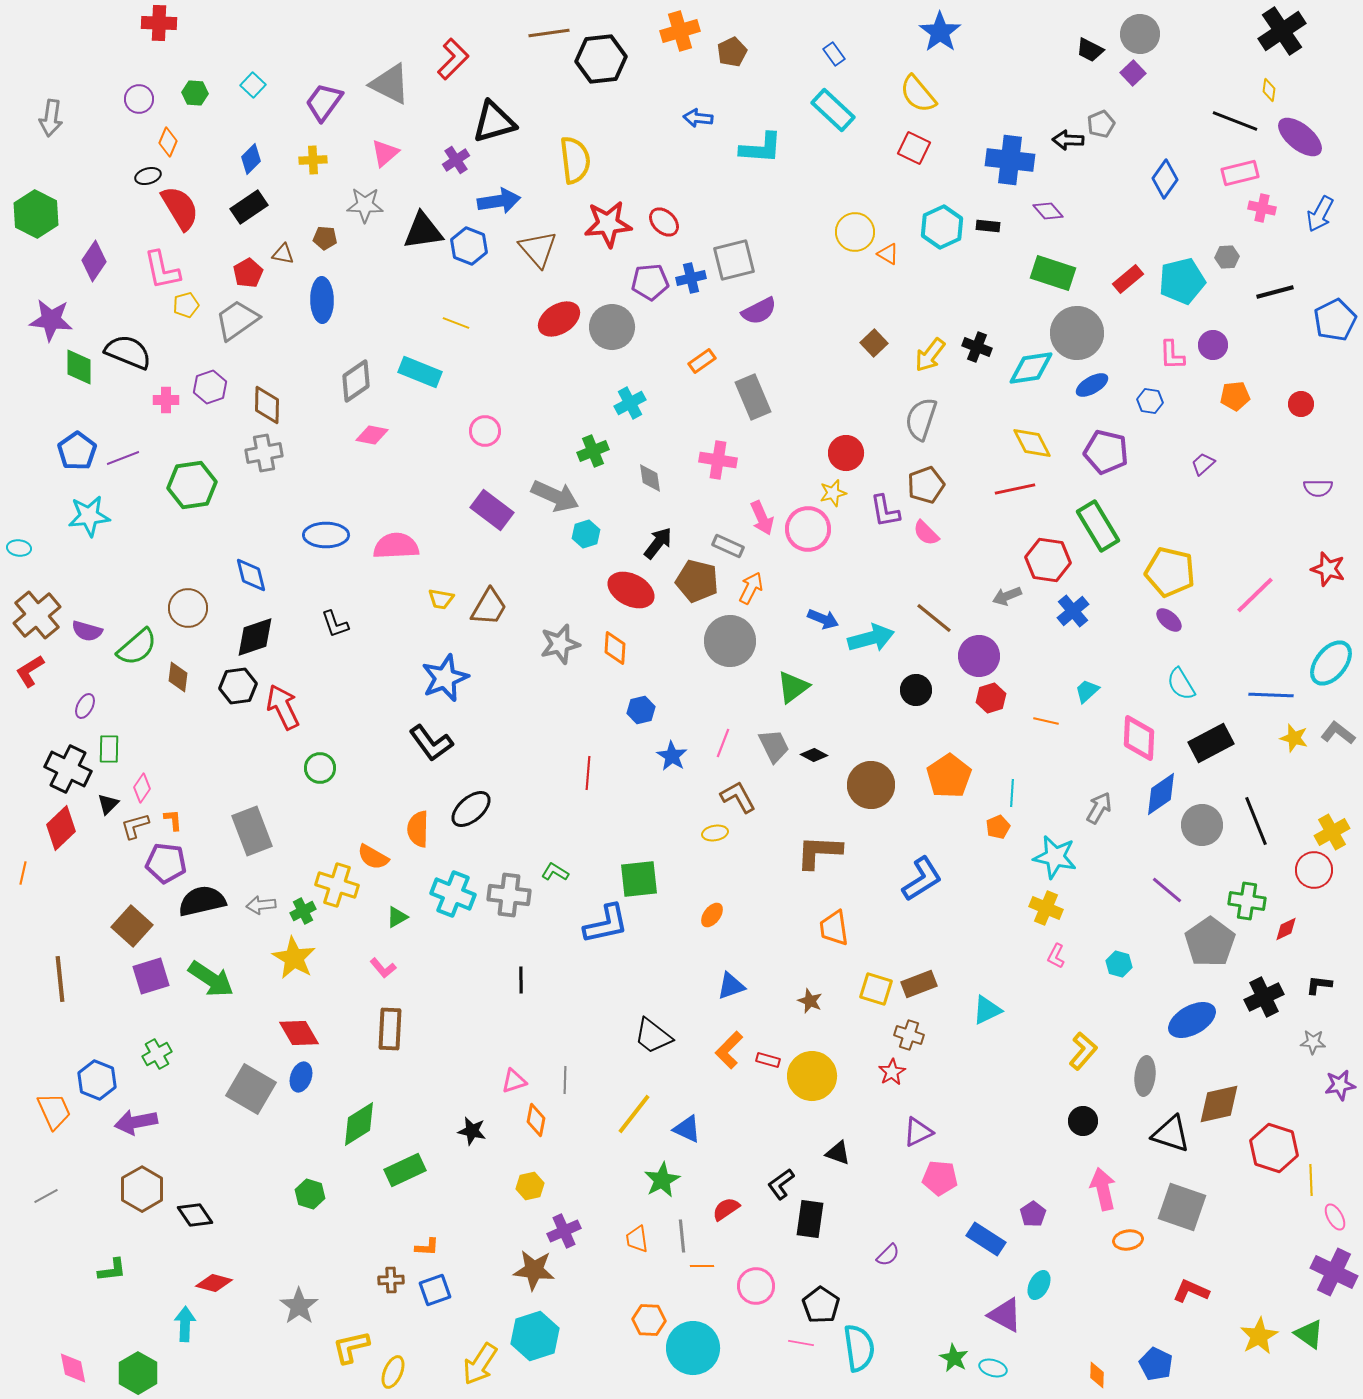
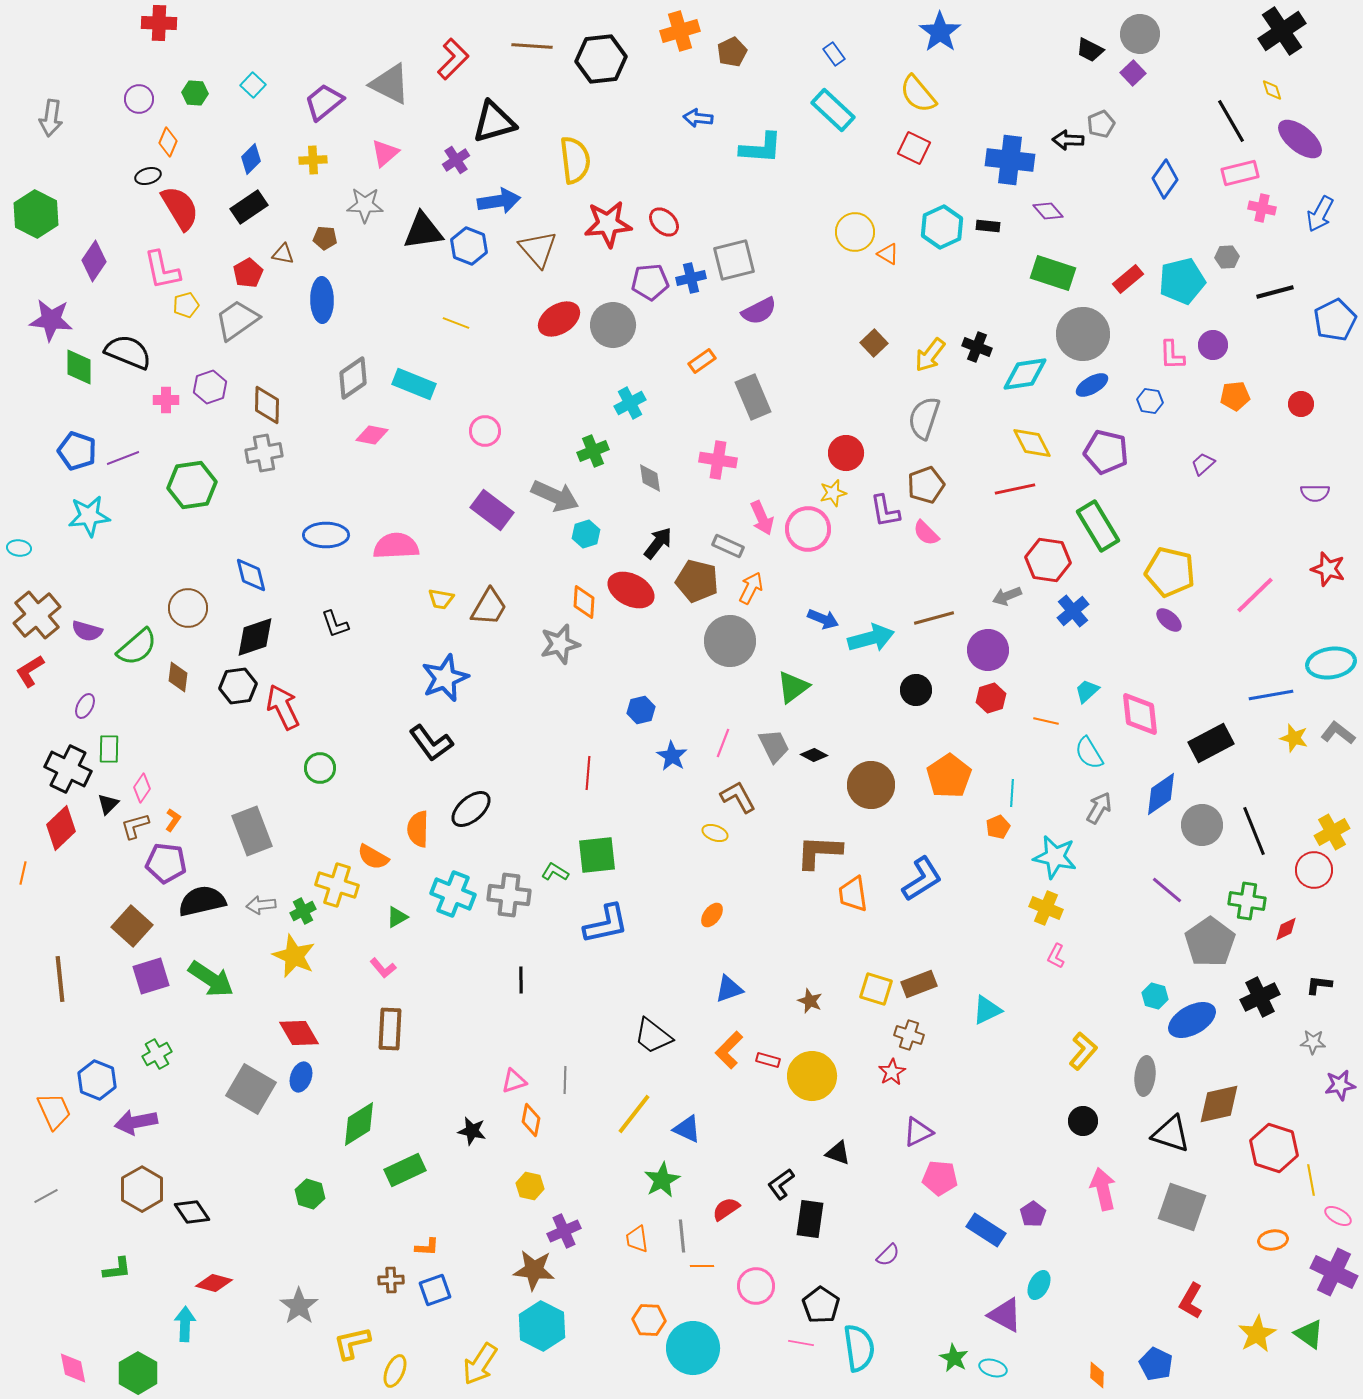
brown line at (549, 33): moved 17 px left, 13 px down; rotated 12 degrees clockwise
yellow diamond at (1269, 90): moved 3 px right; rotated 25 degrees counterclockwise
purple trapezoid at (324, 102): rotated 15 degrees clockwise
black line at (1235, 121): moved 4 px left; rotated 39 degrees clockwise
purple ellipse at (1300, 137): moved 2 px down
gray circle at (612, 327): moved 1 px right, 2 px up
gray circle at (1077, 333): moved 6 px right, 1 px down
cyan diamond at (1031, 368): moved 6 px left, 6 px down
cyan rectangle at (420, 372): moved 6 px left, 12 px down
gray diamond at (356, 381): moved 3 px left, 3 px up
gray semicircle at (921, 419): moved 3 px right, 1 px up
blue pentagon at (77, 451): rotated 18 degrees counterclockwise
purple semicircle at (1318, 488): moved 3 px left, 5 px down
brown line at (934, 618): rotated 54 degrees counterclockwise
orange diamond at (615, 648): moved 31 px left, 46 px up
purple circle at (979, 656): moved 9 px right, 6 px up
cyan ellipse at (1331, 663): rotated 42 degrees clockwise
cyan semicircle at (1181, 684): moved 92 px left, 69 px down
blue line at (1271, 695): rotated 12 degrees counterclockwise
pink diamond at (1139, 738): moved 1 px right, 24 px up; rotated 9 degrees counterclockwise
orange L-shape at (173, 820): rotated 40 degrees clockwise
black line at (1256, 821): moved 2 px left, 10 px down
yellow ellipse at (715, 833): rotated 30 degrees clockwise
green square at (639, 879): moved 42 px left, 24 px up
orange trapezoid at (834, 928): moved 19 px right, 34 px up
yellow star at (294, 958): moved 2 px up; rotated 6 degrees counterclockwise
cyan hexagon at (1119, 964): moved 36 px right, 32 px down
blue triangle at (731, 986): moved 2 px left, 3 px down
black cross at (1264, 997): moved 4 px left
orange diamond at (536, 1120): moved 5 px left
yellow line at (1311, 1180): rotated 8 degrees counterclockwise
yellow hexagon at (530, 1186): rotated 24 degrees clockwise
black diamond at (195, 1215): moved 3 px left, 3 px up
pink ellipse at (1335, 1217): moved 3 px right, 1 px up; rotated 32 degrees counterclockwise
blue rectangle at (986, 1239): moved 9 px up
orange ellipse at (1128, 1240): moved 145 px right
green L-shape at (112, 1270): moved 5 px right, 1 px up
red L-shape at (1191, 1291): moved 10 px down; rotated 84 degrees counterclockwise
cyan hexagon at (535, 1336): moved 7 px right, 10 px up; rotated 15 degrees counterclockwise
yellow star at (1259, 1336): moved 2 px left, 2 px up
yellow L-shape at (351, 1347): moved 1 px right, 4 px up
yellow ellipse at (393, 1372): moved 2 px right, 1 px up
